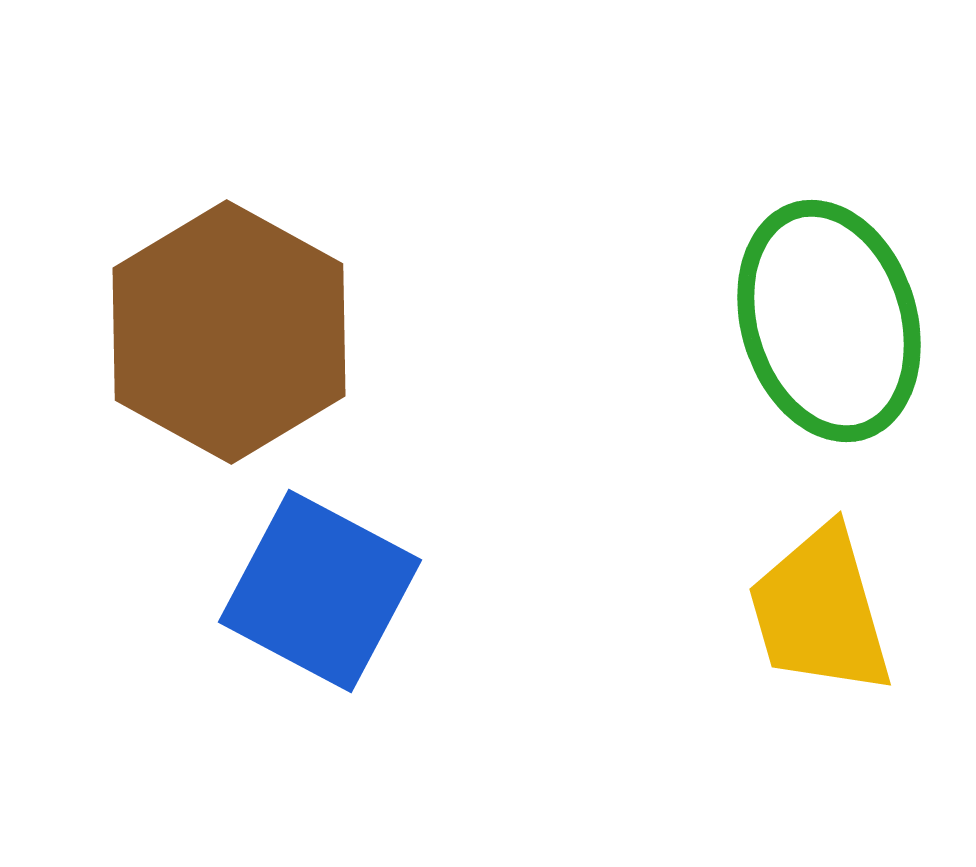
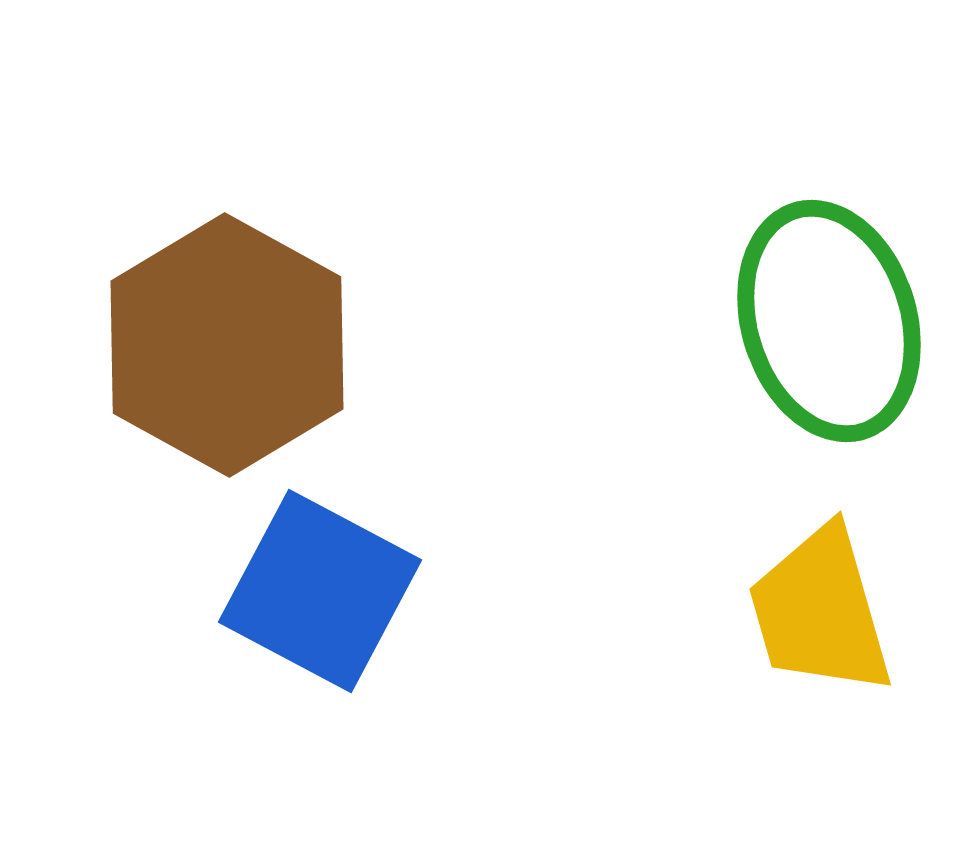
brown hexagon: moved 2 px left, 13 px down
